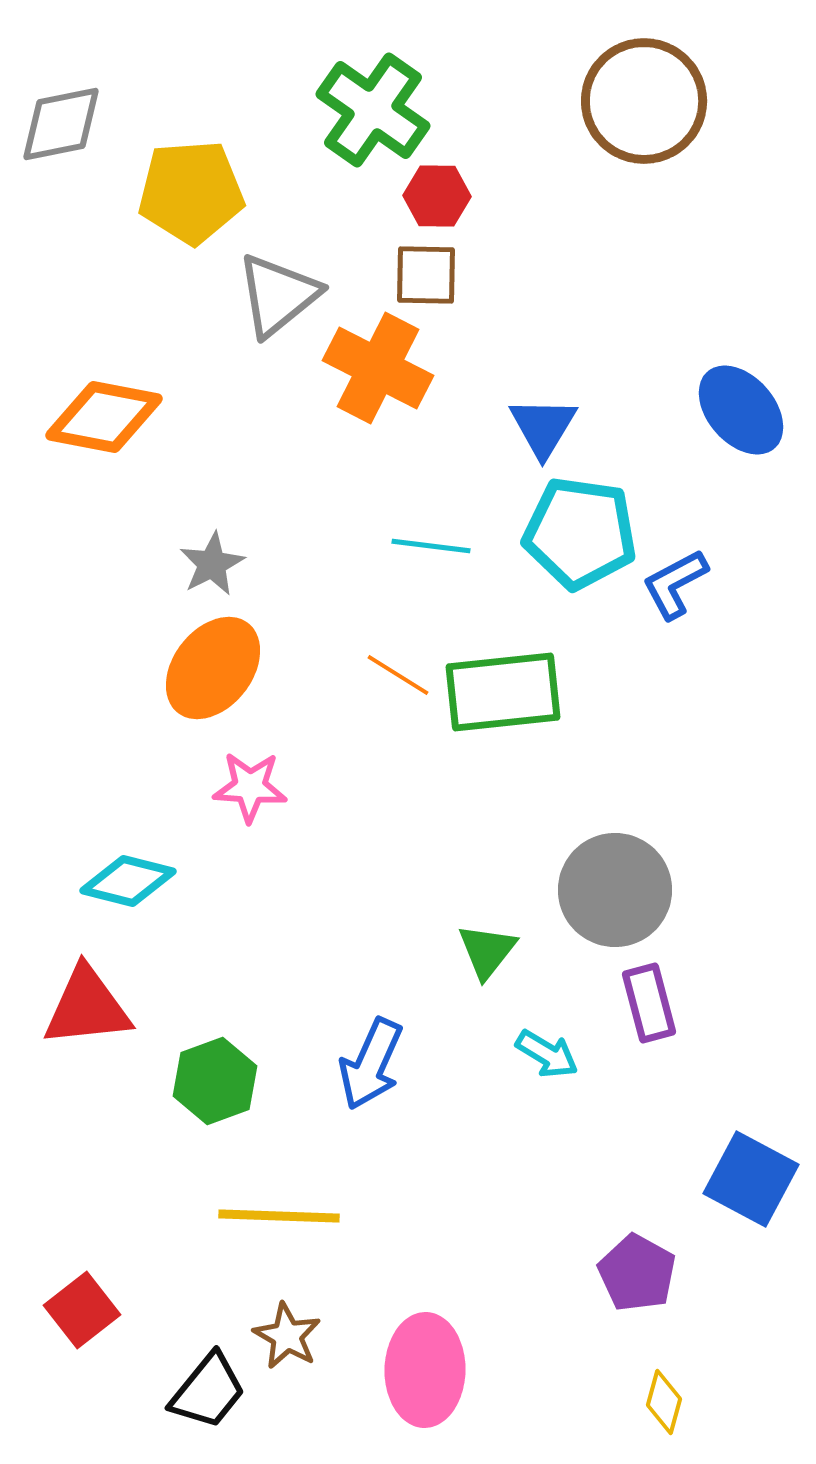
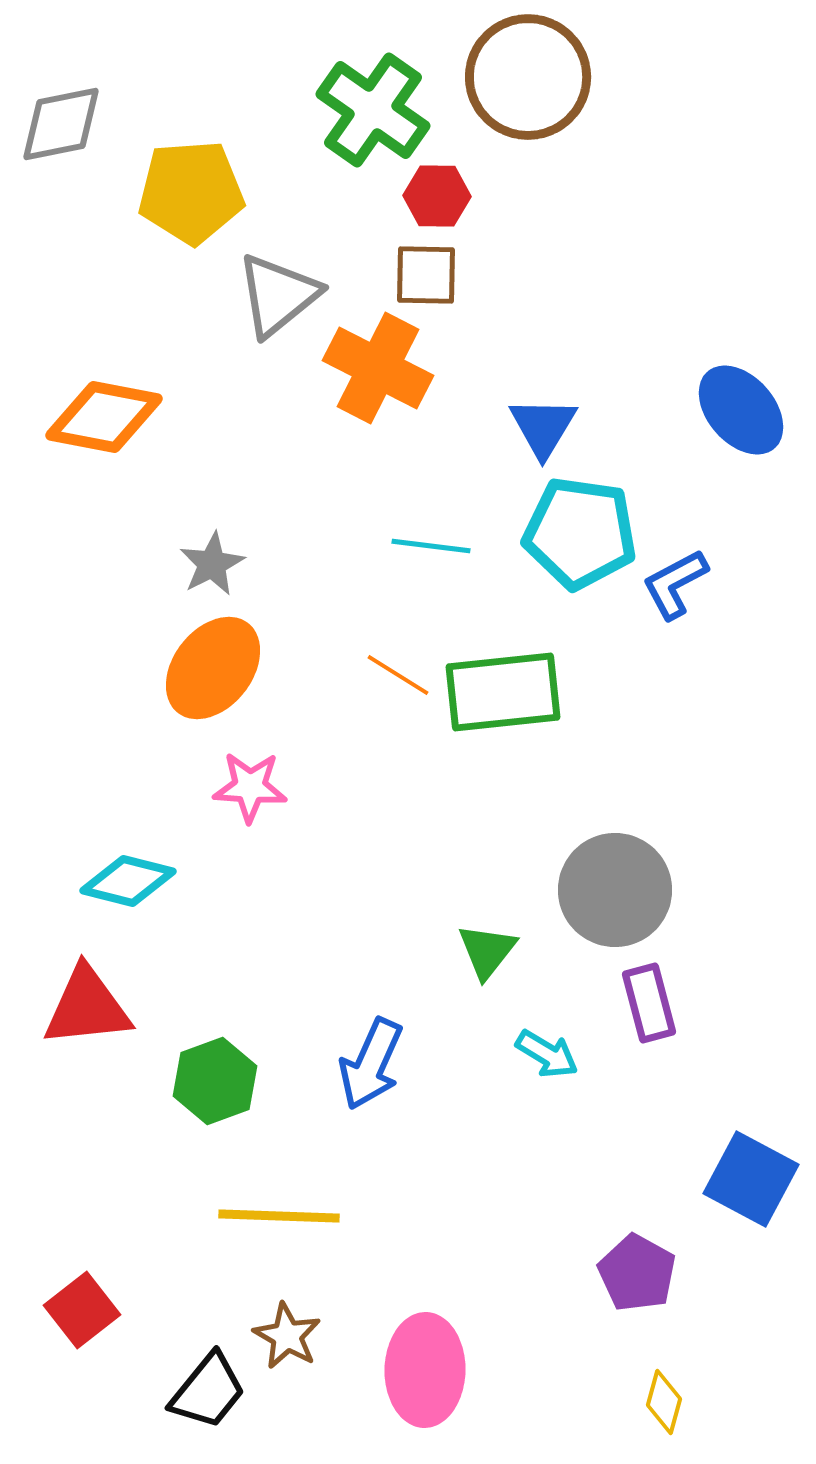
brown circle: moved 116 px left, 24 px up
